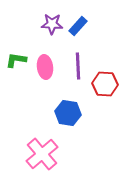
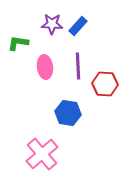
green L-shape: moved 2 px right, 17 px up
